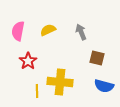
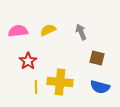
pink semicircle: rotated 72 degrees clockwise
blue semicircle: moved 4 px left, 1 px down
yellow line: moved 1 px left, 4 px up
